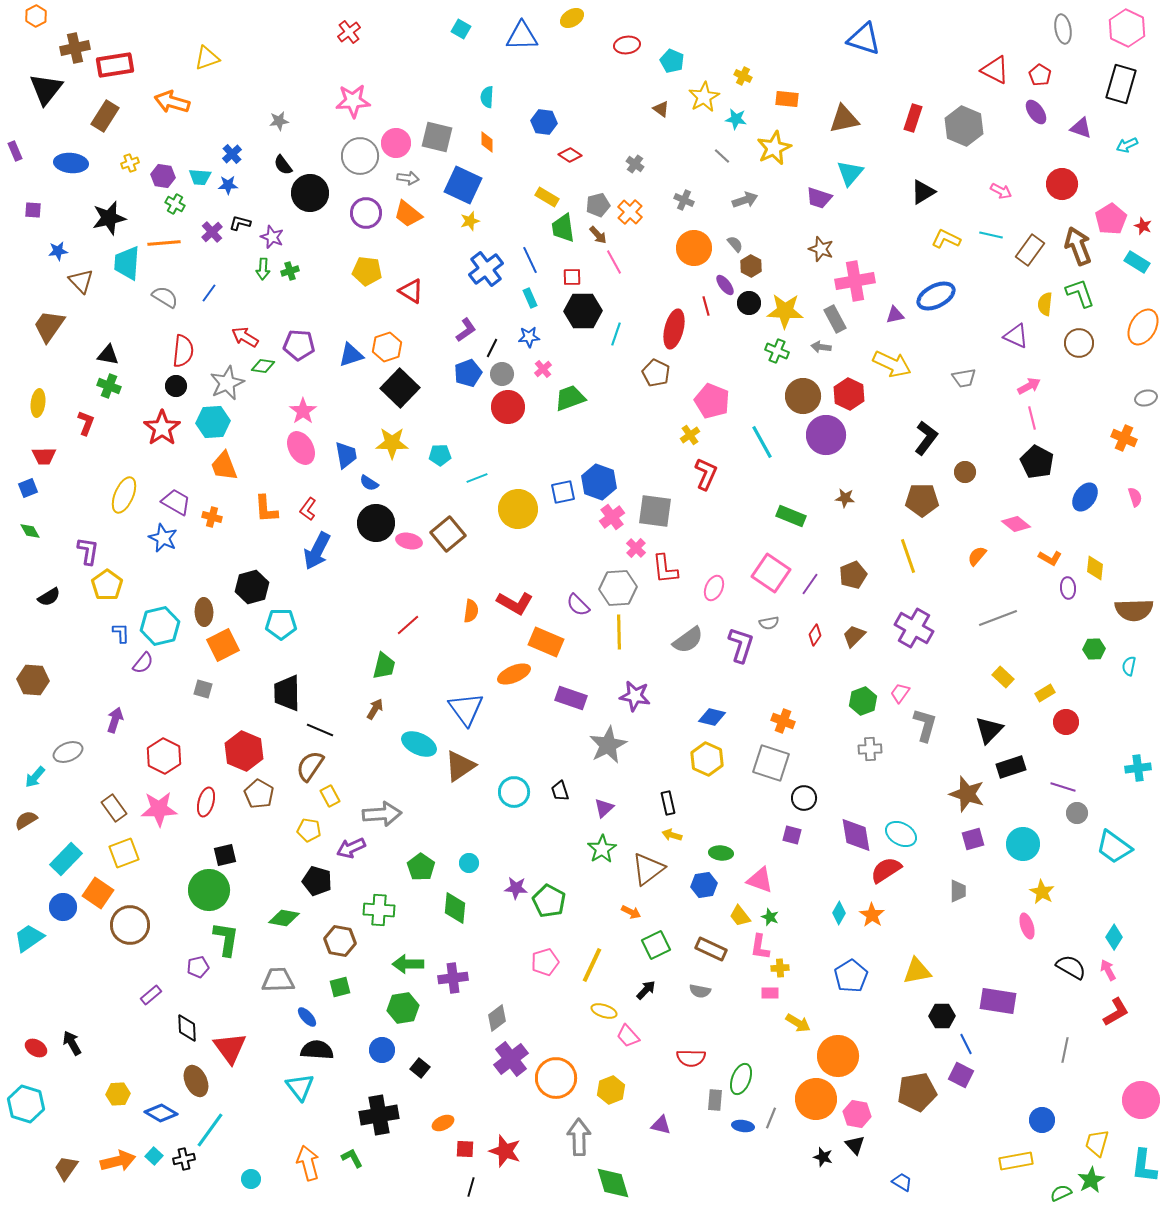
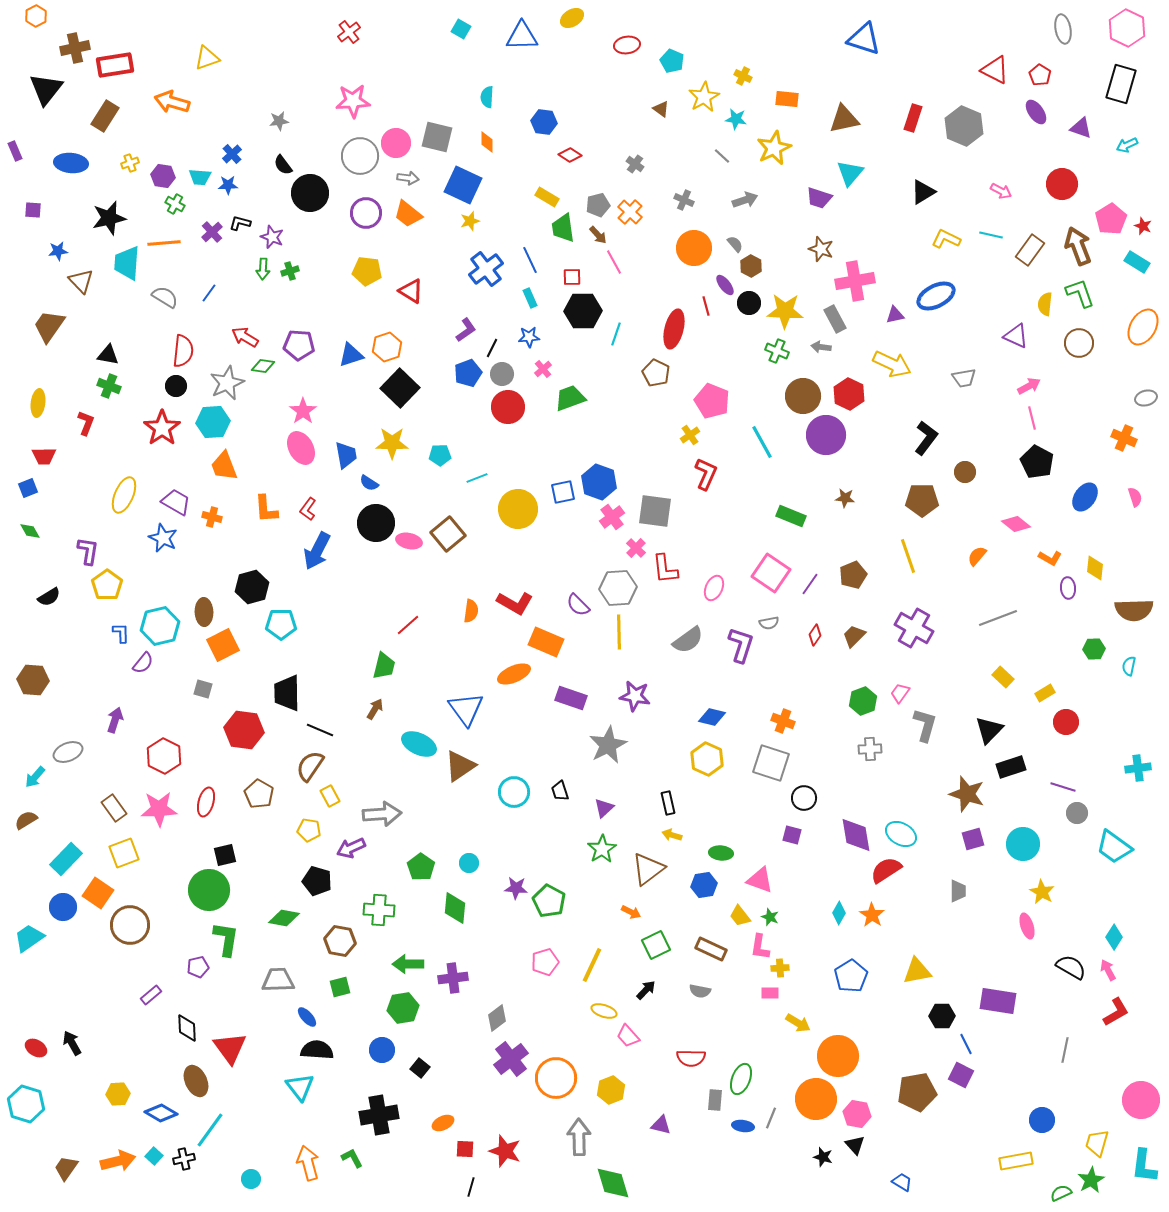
red hexagon at (244, 751): moved 21 px up; rotated 15 degrees counterclockwise
